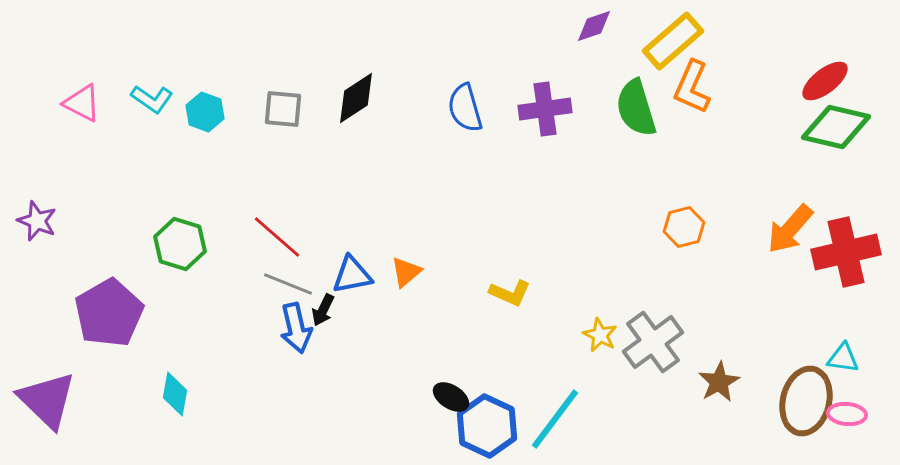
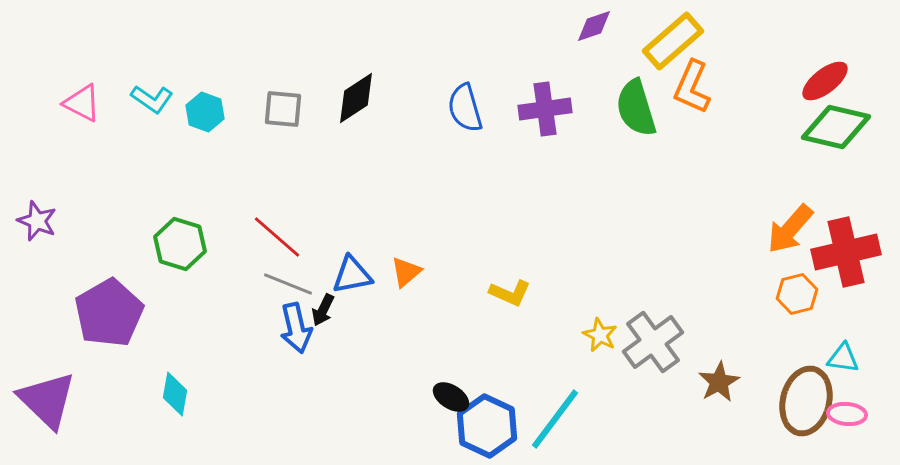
orange hexagon: moved 113 px right, 67 px down
